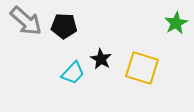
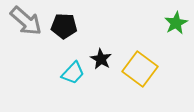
yellow square: moved 2 px left, 1 px down; rotated 20 degrees clockwise
